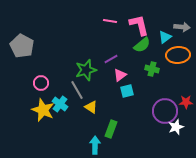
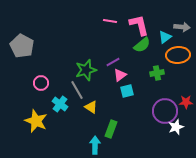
purple line: moved 2 px right, 3 px down
green cross: moved 5 px right, 4 px down; rotated 24 degrees counterclockwise
yellow star: moved 7 px left, 11 px down
